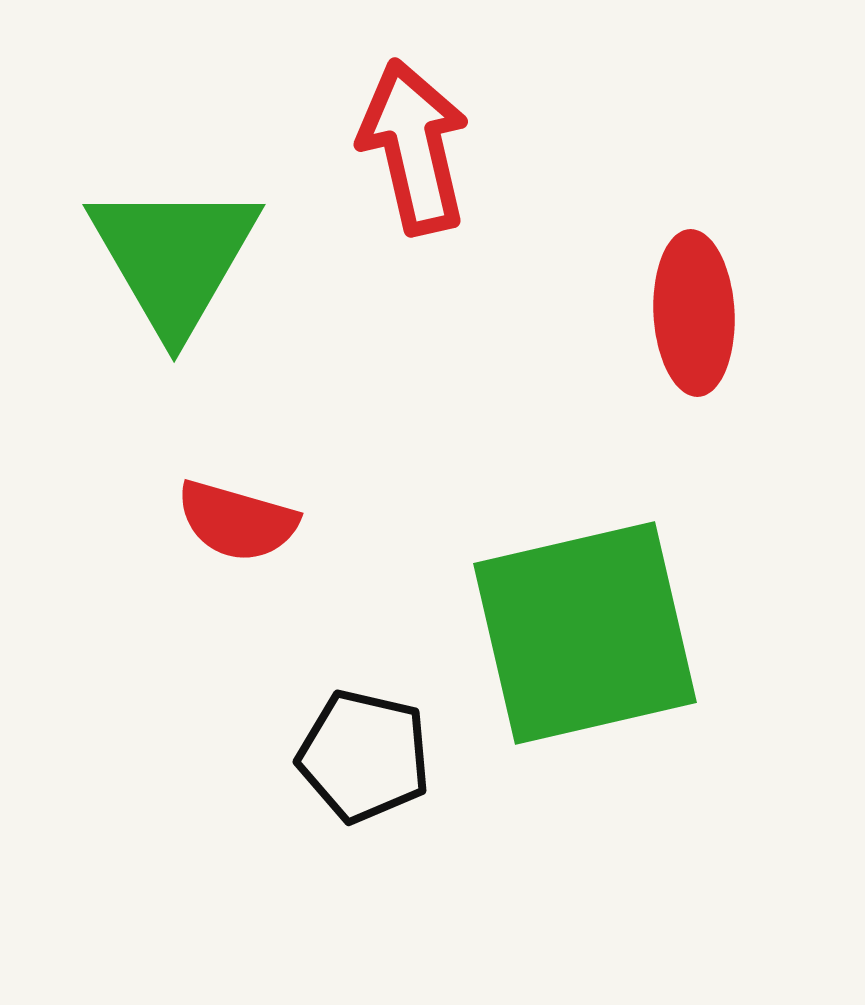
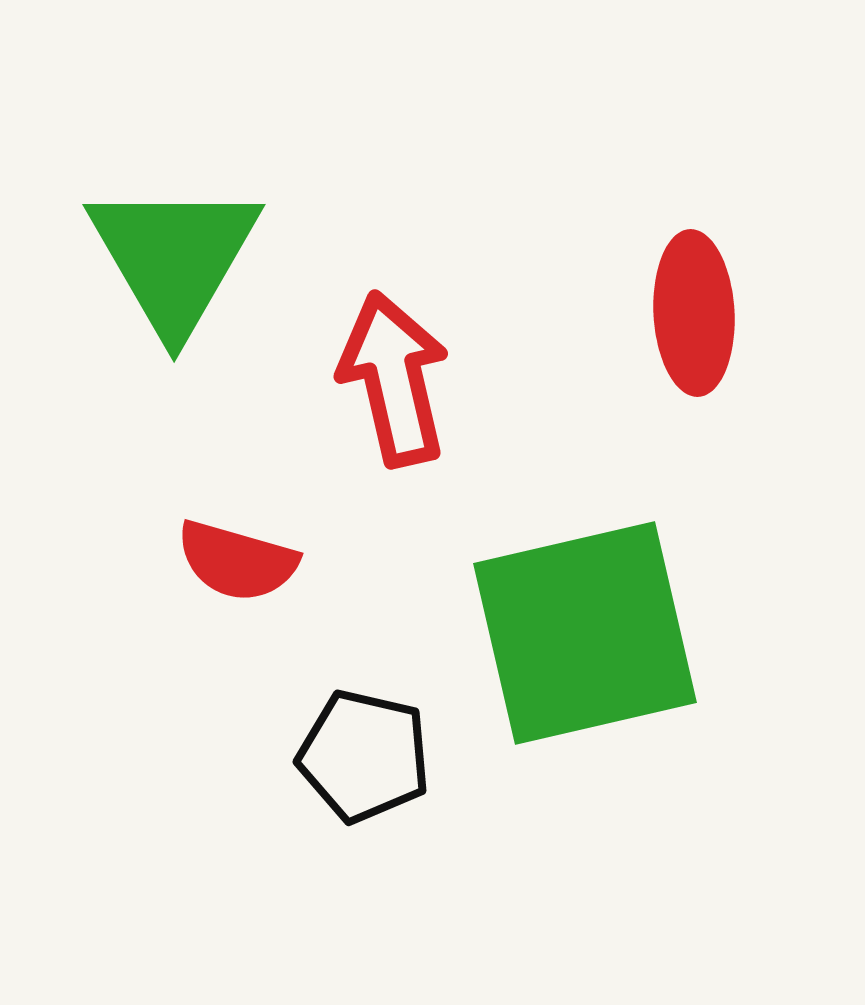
red arrow: moved 20 px left, 232 px down
red semicircle: moved 40 px down
